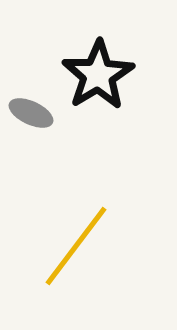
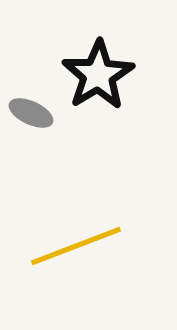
yellow line: rotated 32 degrees clockwise
